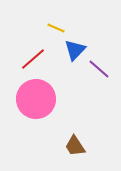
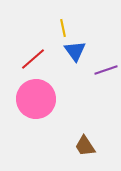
yellow line: moved 7 px right; rotated 54 degrees clockwise
blue triangle: moved 1 px down; rotated 20 degrees counterclockwise
purple line: moved 7 px right, 1 px down; rotated 60 degrees counterclockwise
brown trapezoid: moved 10 px right
